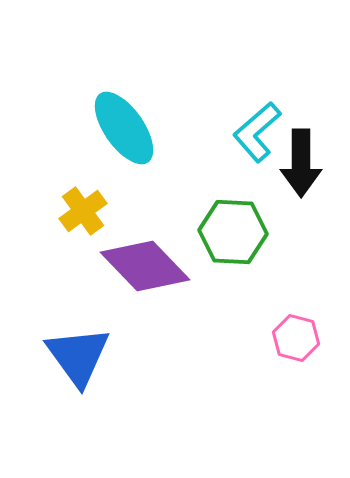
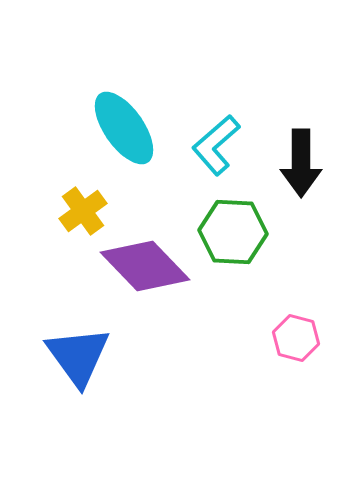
cyan L-shape: moved 41 px left, 13 px down
